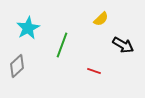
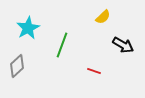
yellow semicircle: moved 2 px right, 2 px up
